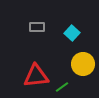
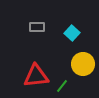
green line: moved 1 px up; rotated 16 degrees counterclockwise
